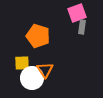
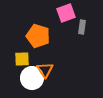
pink square: moved 11 px left
yellow square: moved 4 px up
